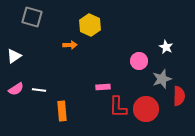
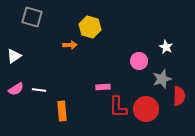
yellow hexagon: moved 2 px down; rotated 10 degrees counterclockwise
